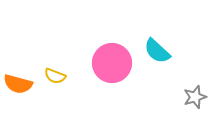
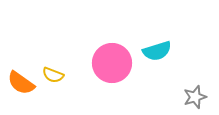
cyan semicircle: rotated 60 degrees counterclockwise
yellow semicircle: moved 2 px left, 1 px up
orange semicircle: moved 3 px right, 1 px up; rotated 20 degrees clockwise
